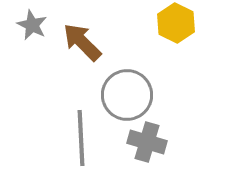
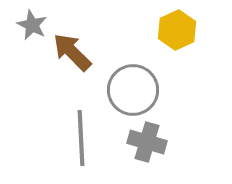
yellow hexagon: moved 1 px right, 7 px down; rotated 9 degrees clockwise
brown arrow: moved 10 px left, 10 px down
gray circle: moved 6 px right, 5 px up
